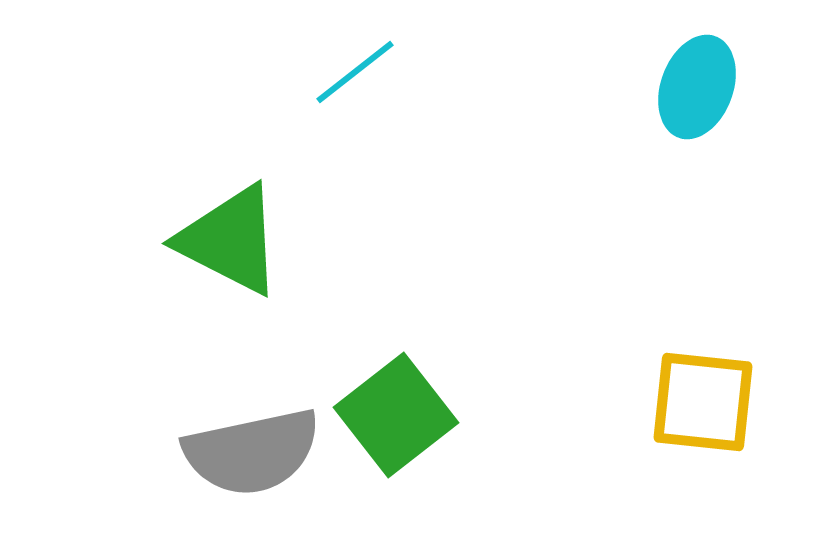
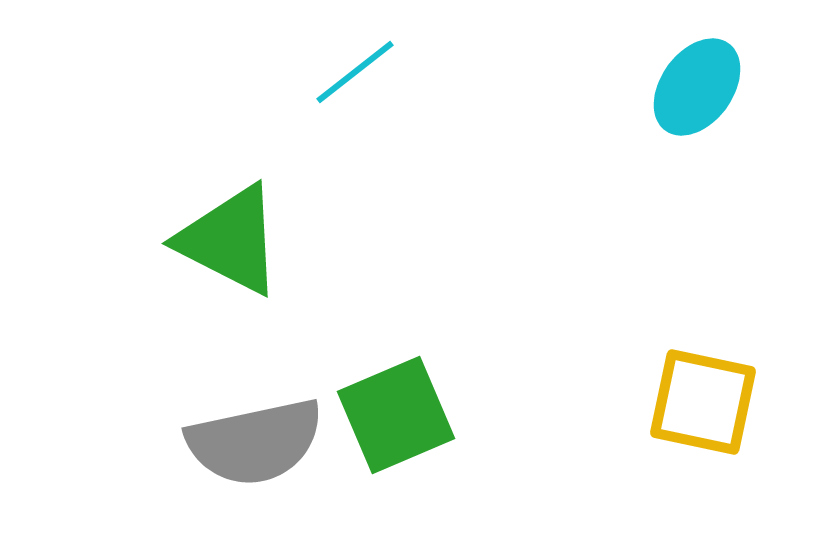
cyan ellipse: rotated 16 degrees clockwise
yellow square: rotated 6 degrees clockwise
green square: rotated 15 degrees clockwise
gray semicircle: moved 3 px right, 10 px up
